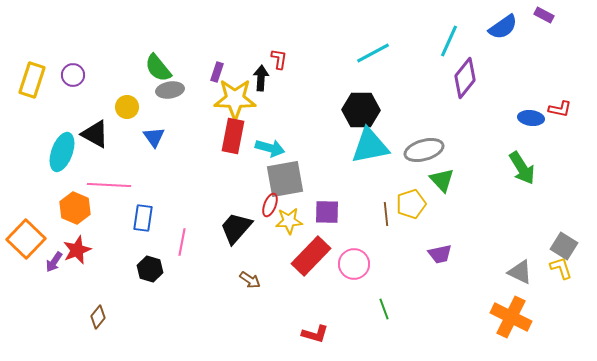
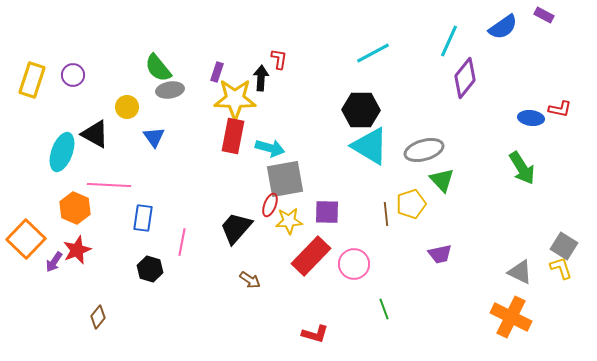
cyan triangle at (370, 146): rotated 42 degrees clockwise
